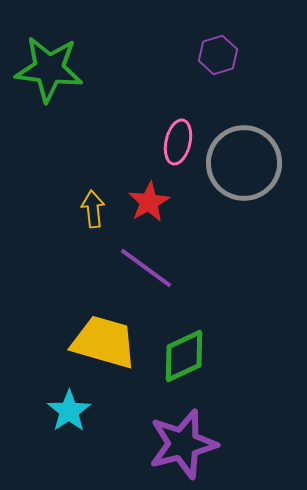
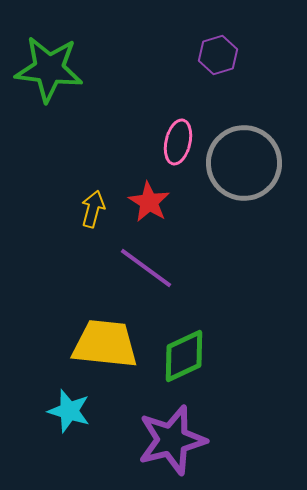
red star: rotated 12 degrees counterclockwise
yellow arrow: rotated 21 degrees clockwise
yellow trapezoid: moved 1 px right, 2 px down; rotated 10 degrees counterclockwise
cyan star: rotated 21 degrees counterclockwise
purple star: moved 11 px left, 4 px up
